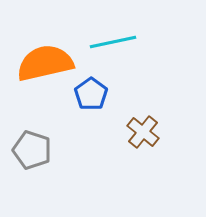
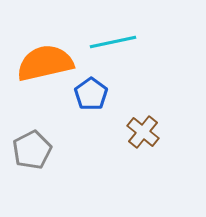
gray pentagon: rotated 27 degrees clockwise
